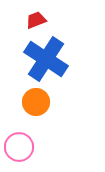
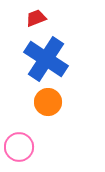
red trapezoid: moved 2 px up
orange circle: moved 12 px right
